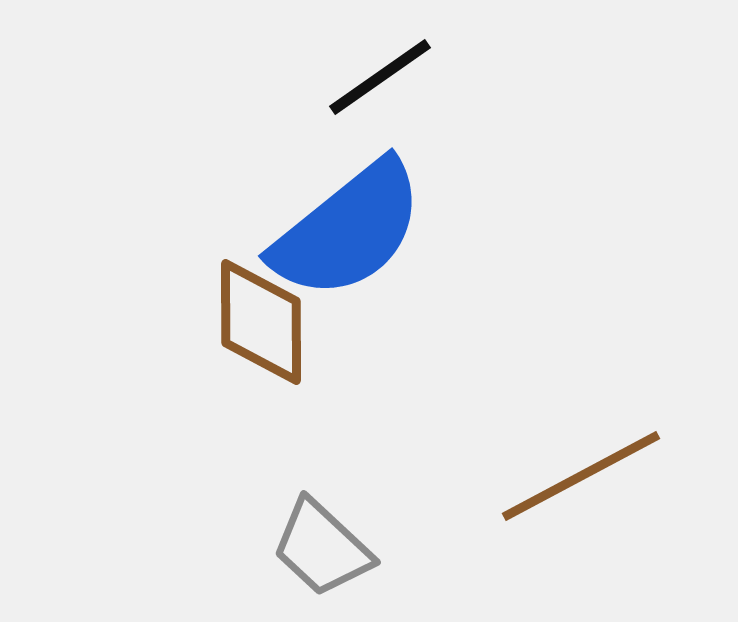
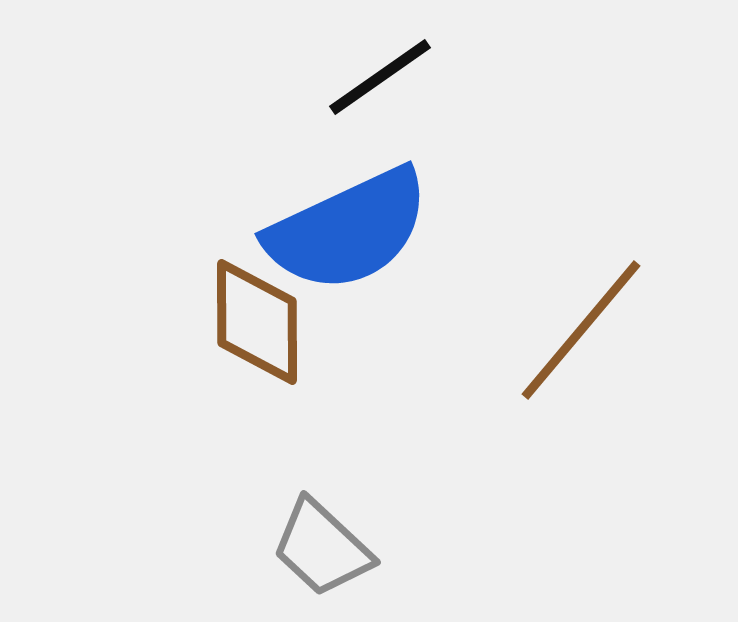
blue semicircle: rotated 14 degrees clockwise
brown diamond: moved 4 px left
brown line: moved 146 px up; rotated 22 degrees counterclockwise
